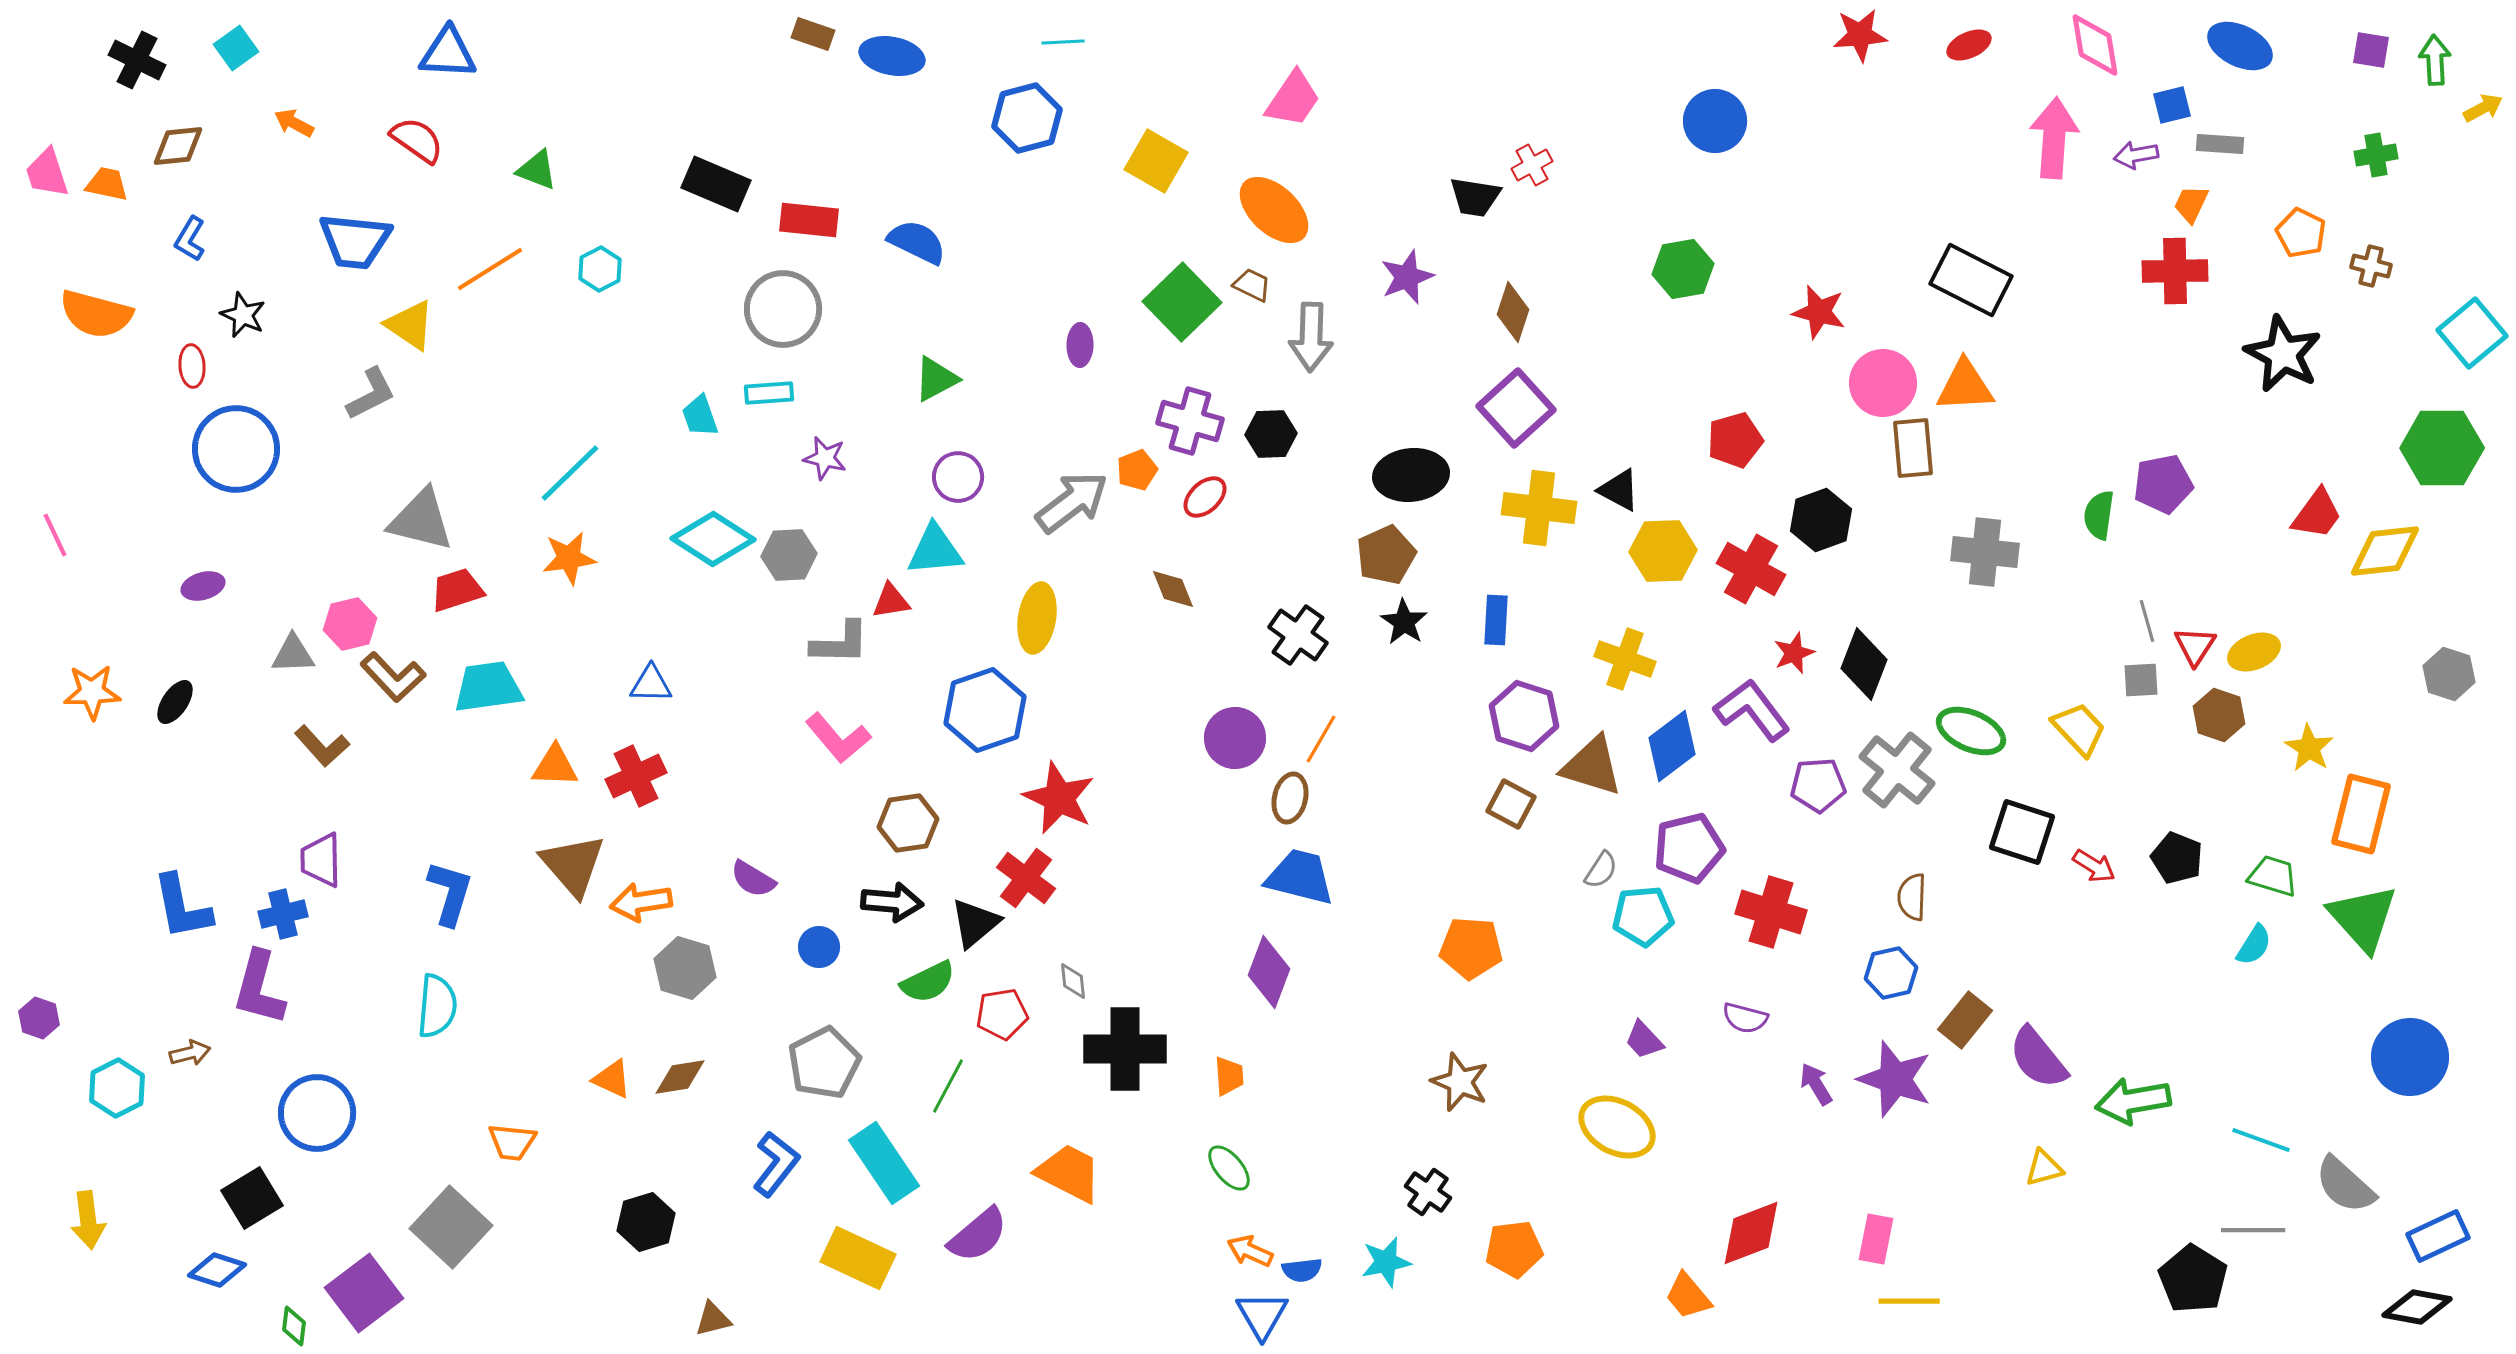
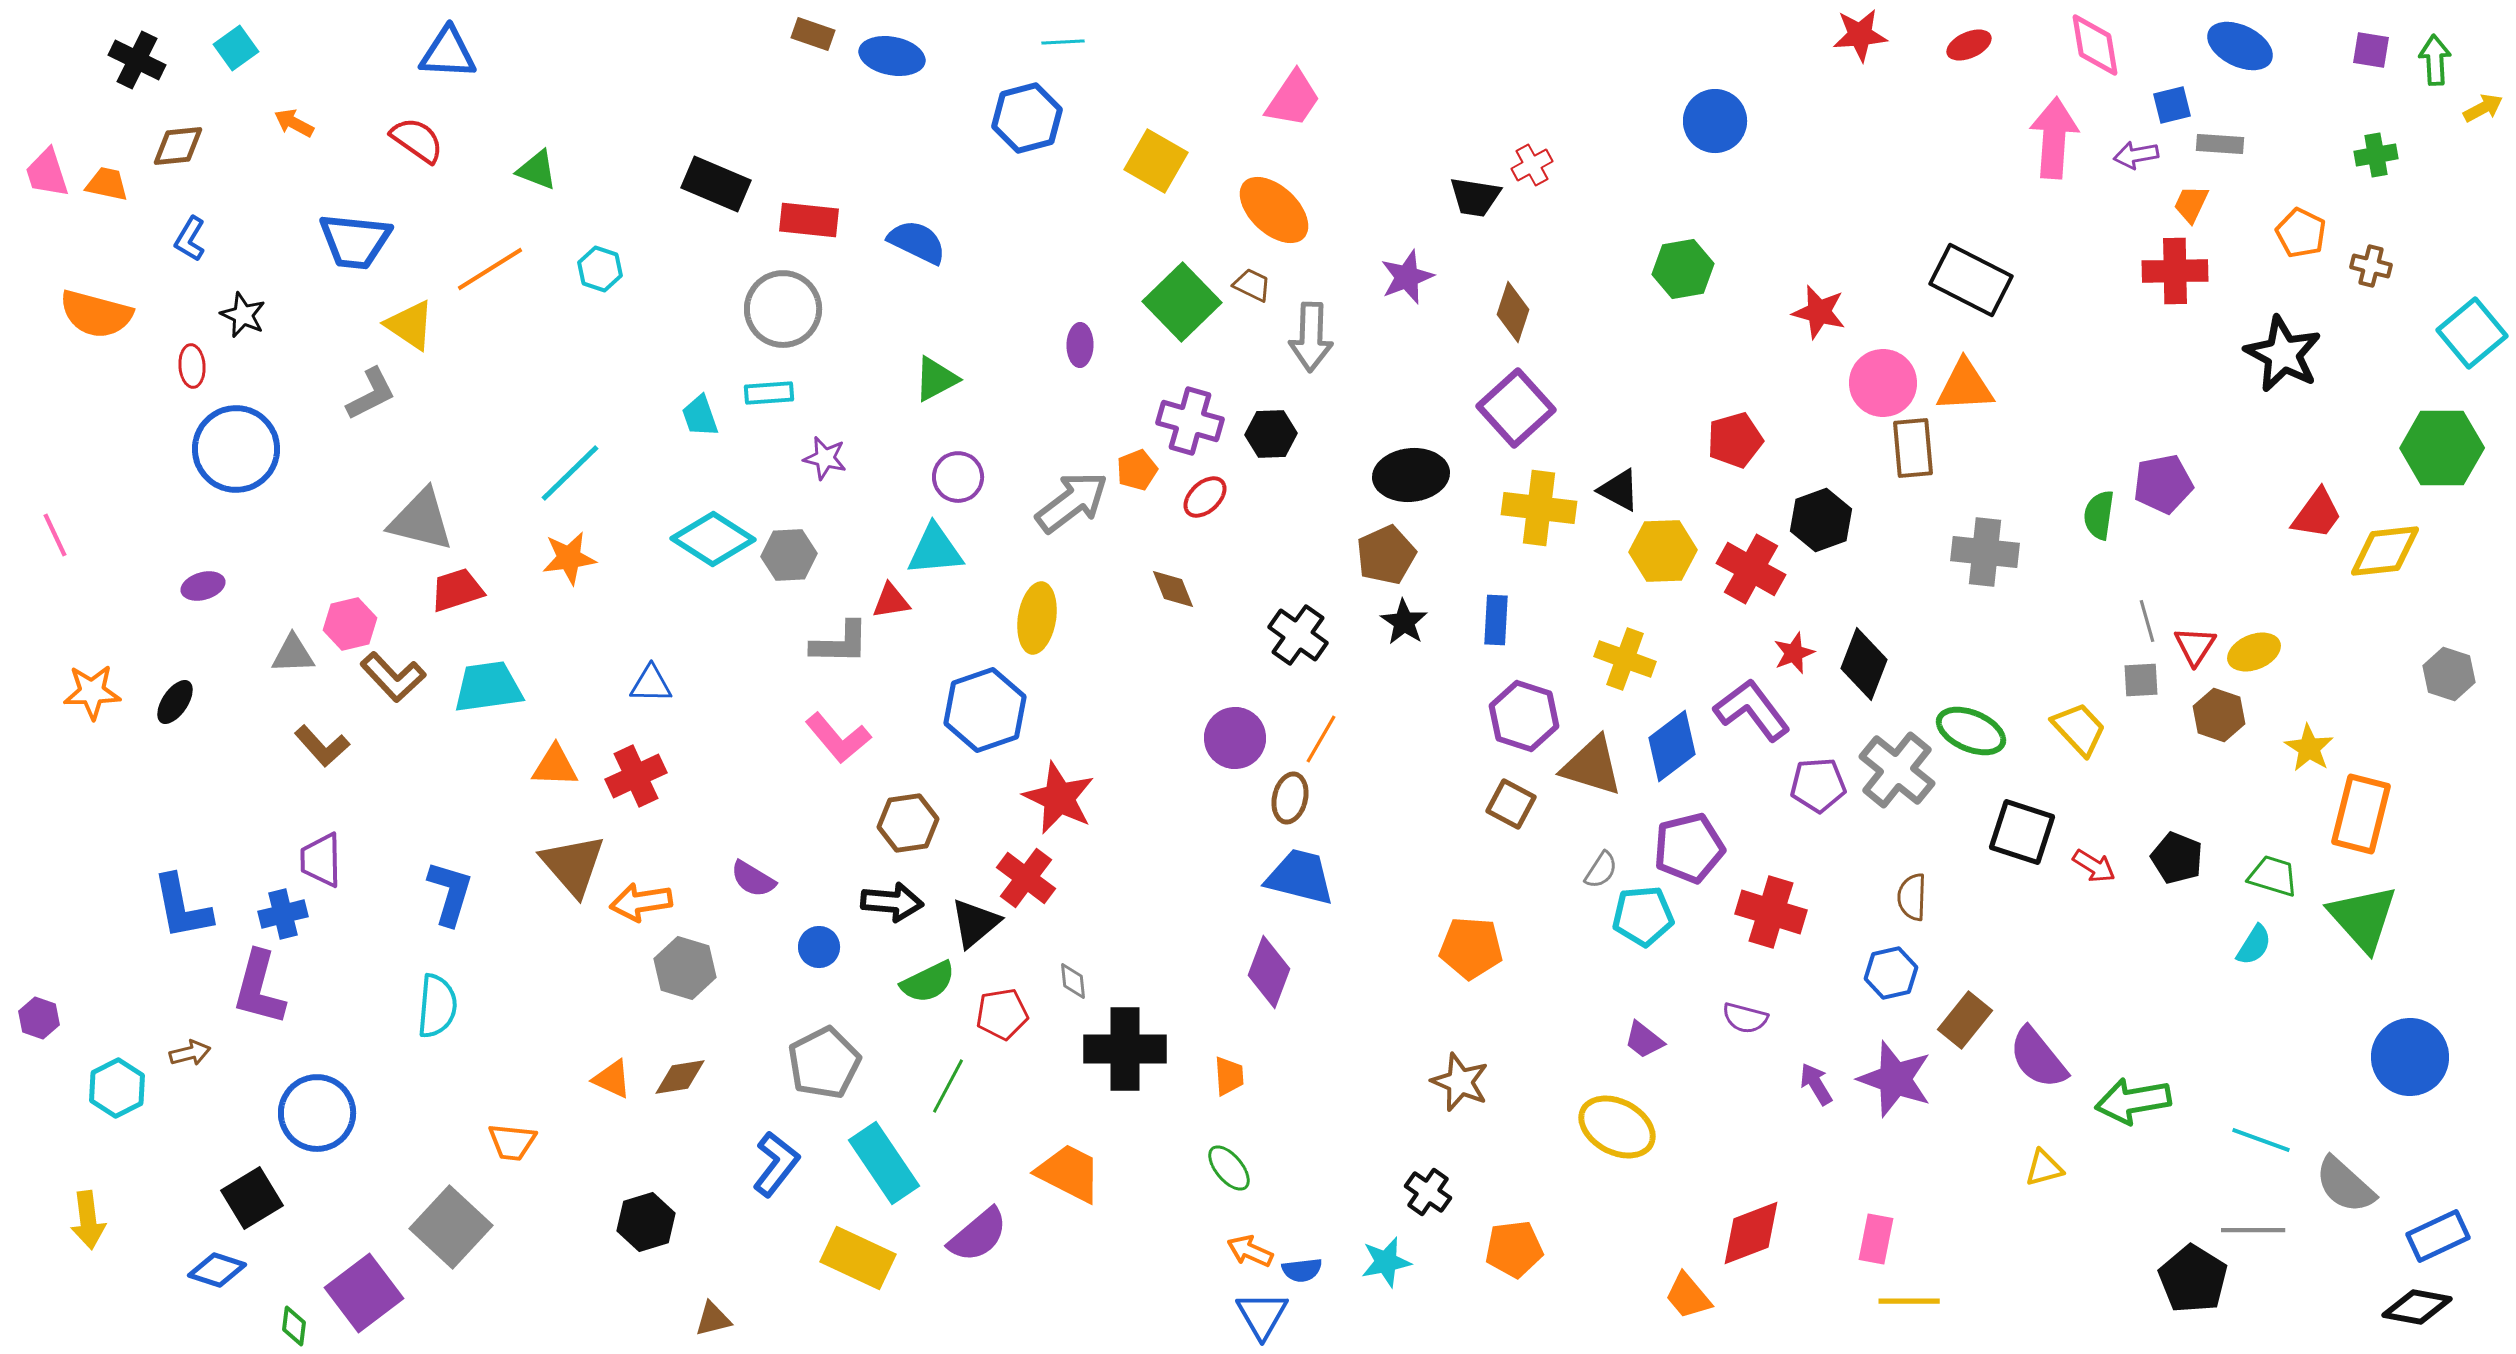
cyan hexagon at (600, 269): rotated 15 degrees counterclockwise
purple trapezoid at (1644, 1040): rotated 9 degrees counterclockwise
